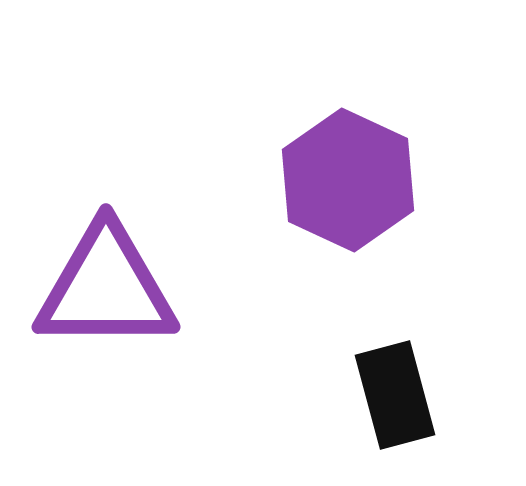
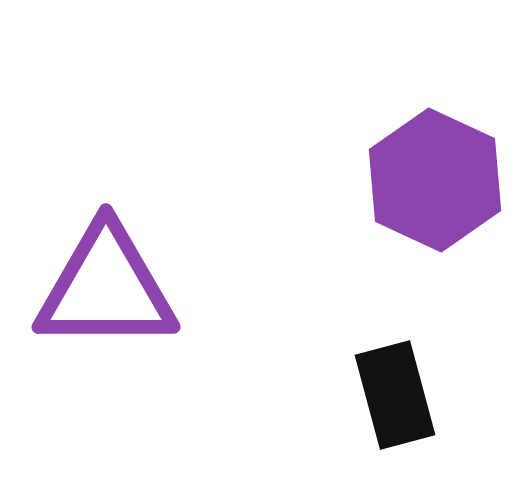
purple hexagon: moved 87 px right
